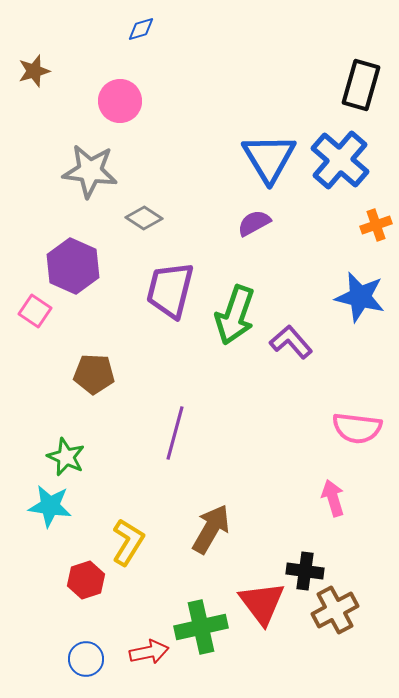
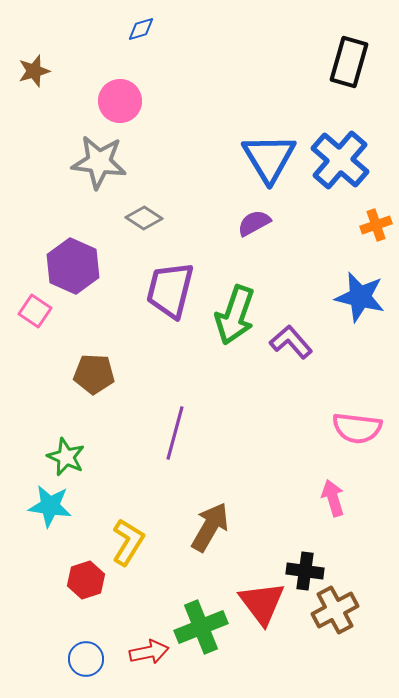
black rectangle: moved 12 px left, 23 px up
gray star: moved 9 px right, 9 px up
brown arrow: moved 1 px left, 2 px up
green cross: rotated 9 degrees counterclockwise
